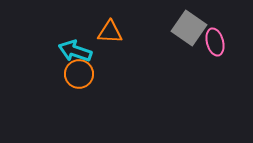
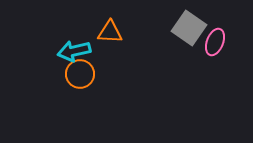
pink ellipse: rotated 36 degrees clockwise
cyan arrow: moved 1 px left; rotated 32 degrees counterclockwise
orange circle: moved 1 px right
